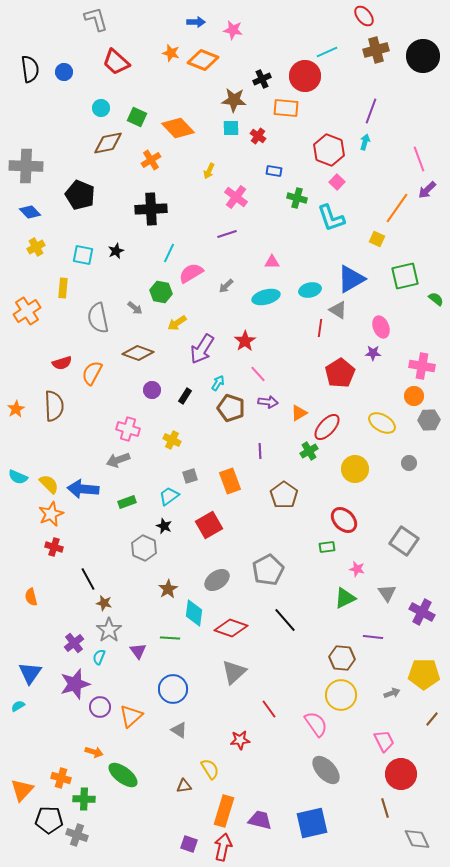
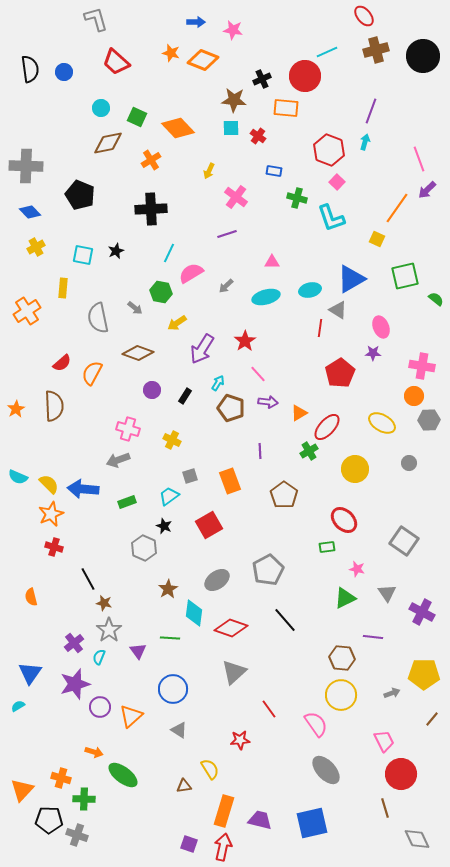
red semicircle at (62, 363): rotated 24 degrees counterclockwise
